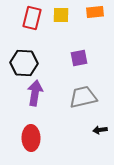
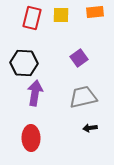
purple square: rotated 24 degrees counterclockwise
black arrow: moved 10 px left, 2 px up
